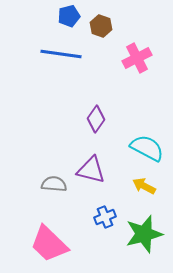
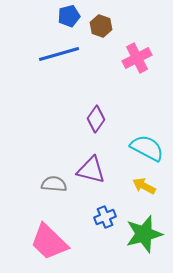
blue line: moved 2 px left; rotated 24 degrees counterclockwise
pink trapezoid: moved 2 px up
